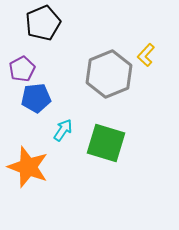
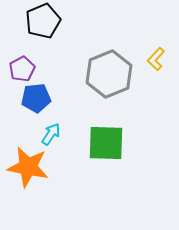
black pentagon: moved 2 px up
yellow L-shape: moved 10 px right, 4 px down
cyan arrow: moved 12 px left, 4 px down
green square: rotated 15 degrees counterclockwise
orange star: rotated 9 degrees counterclockwise
